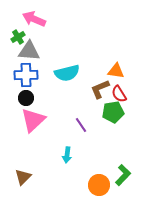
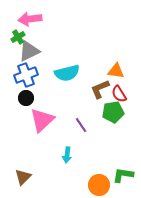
pink arrow: moved 4 px left; rotated 30 degrees counterclockwise
gray triangle: rotated 30 degrees counterclockwise
blue cross: rotated 20 degrees counterclockwise
pink triangle: moved 9 px right
green L-shape: rotated 125 degrees counterclockwise
